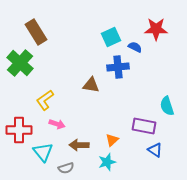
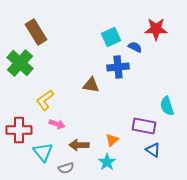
blue triangle: moved 2 px left
cyan star: rotated 18 degrees counterclockwise
